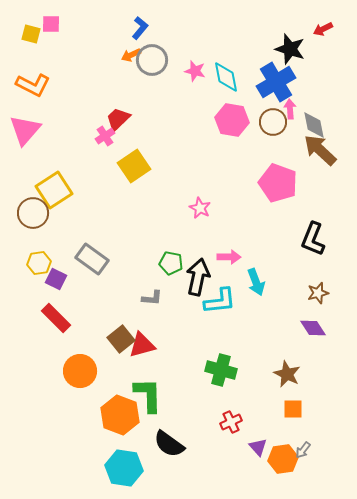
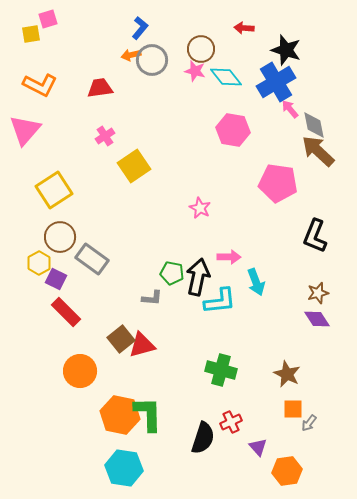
pink square at (51, 24): moved 3 px left, 5 px up; rotated 18 degrees counterclockwise
red arrow at (323, 29): moved 79 px left, 1 px up; rotated 30 degrees clockwise
yellow square at (31, 34): rotated 24 degrees counterclockwise
black star at (290, 49): moved 4 px left, 1 px down
orange arrow at (131, 55): rotated 12 degrees clockwise
cyan diamond at (226, 77): rotated 28 degrees counterclockwise
orange L-shape at (33, 85): moved 7 px right
pink arrow at (290, 109): rotated 36 degrees counterclockwise
red trapezoid at (118, 119): moved 18 px left, 31 px up; rotated 36 degrees clockwise
pink hexagon at (232, 120): moved 1 px right, 10 px down
brown circle at (273, 122): moved 72 px left, 73 px up
brown arrow at (320, 150): moved 2 px left, 1 px down
pink pentagon at (278, 183): rotated 12 degrees counterclockwise
brown circle at (33, 213): moved 27 px right, 24 px down
black L-shape at (313, 239): moved 2 px right, 3 px up
yellow hexagon at (39, 263): rotated 20 degrees counterclockwise
green pentagon at (171, 263): moved 1 px right, 10 px down
red rectangle at (56, 318): moved 10 px right, 6 px up
purple diamond at (313, 328): moved 4 px right, 9 px up
green L-shape at (148, 395): moved 19 px down
orange hexagon at (120, 415): rotated 9 degrees counterclockwise
black semicircle at (169, 444): moved 34 px right, 6 px up; rotated 108 degrees counterclockwise
gray arrow at (303, 450): moved 6 px right, 27 px up
orange hexagon at (283, 459): moved 4 px right, 12 px down
